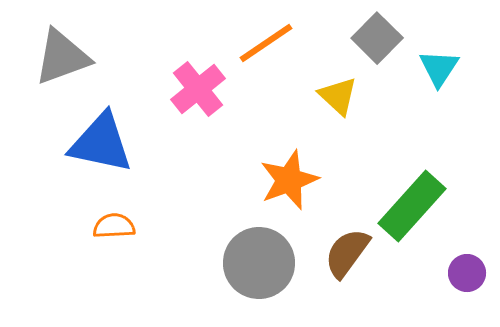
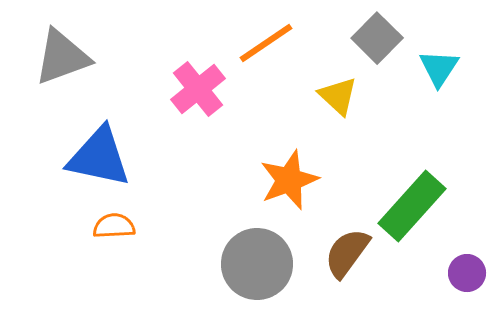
blue triangle: moved 2 px left, 14 px down
gray circle: moved 2 px left, 1 px down
